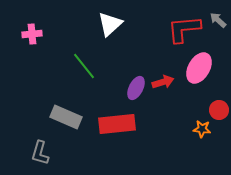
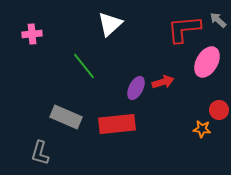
pink ellipse: moved 8 px right, 6 px up
